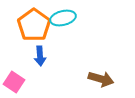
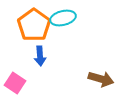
pink square: moved 1 px right, 1 px down
